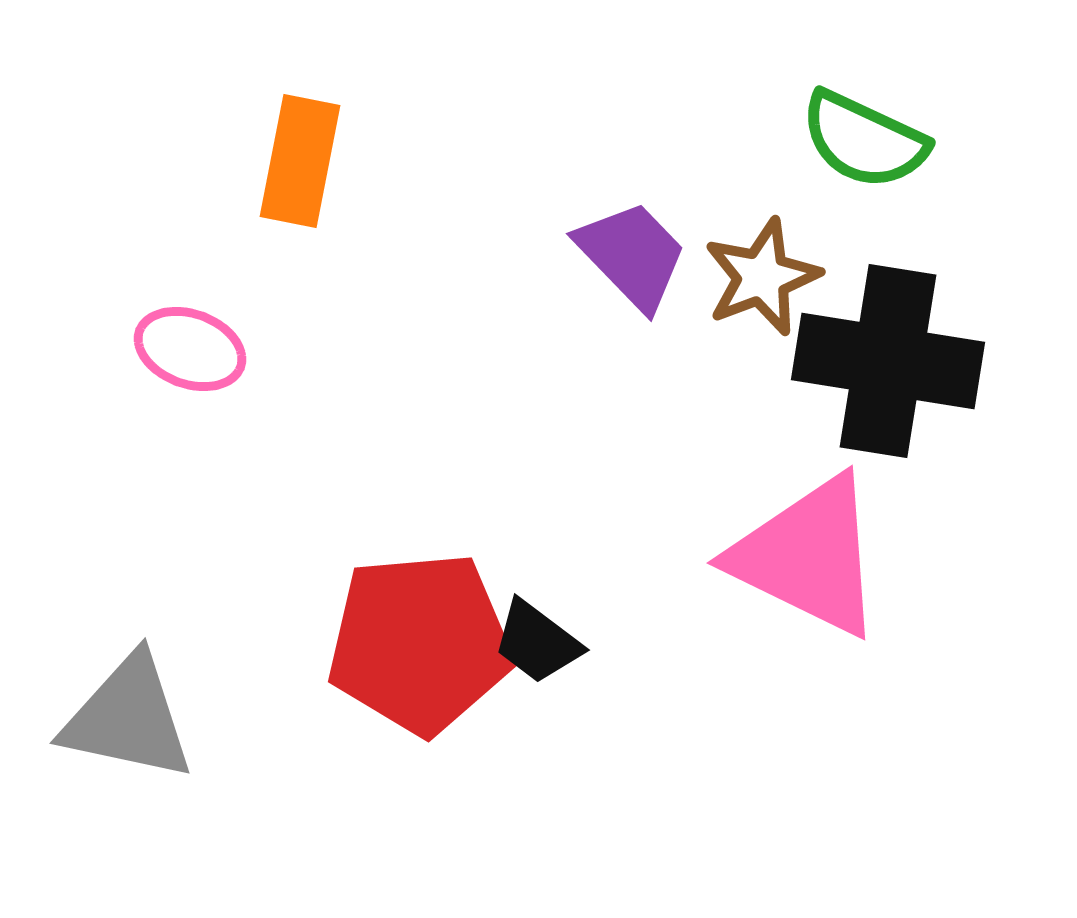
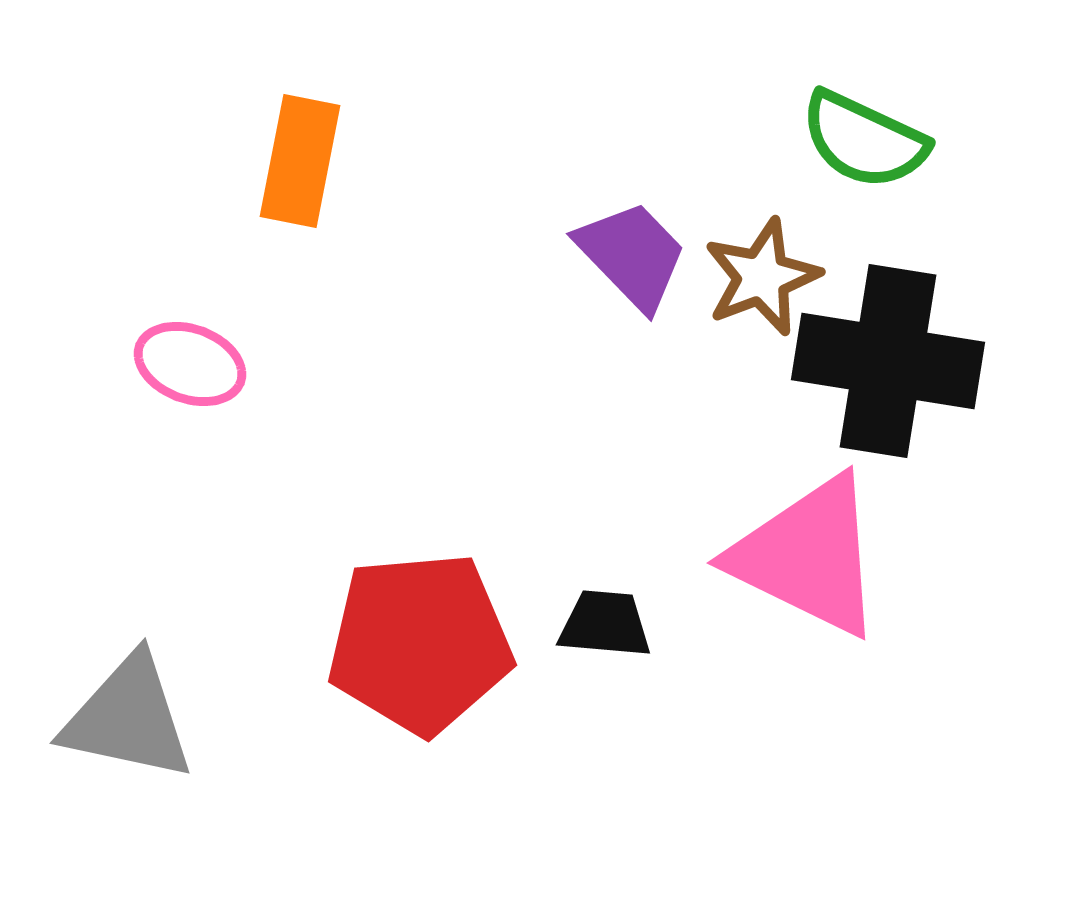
pink ellipse: moved 15 px down
black trapezoid: moved 68 px right, 18 px up; rotated 148 degrees clockwise
